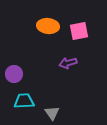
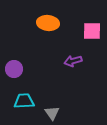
orange ellipse: moved 3 px up
pink square: moved 13 px right; rotated 12 degrees clockwise
purple arrow: moved 5 px right, 2 px up
purple circle: moved 5 px up
